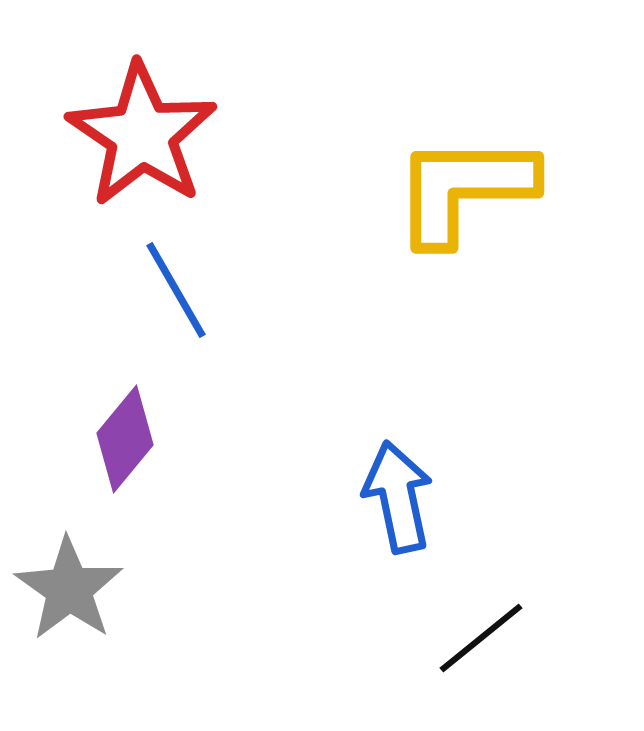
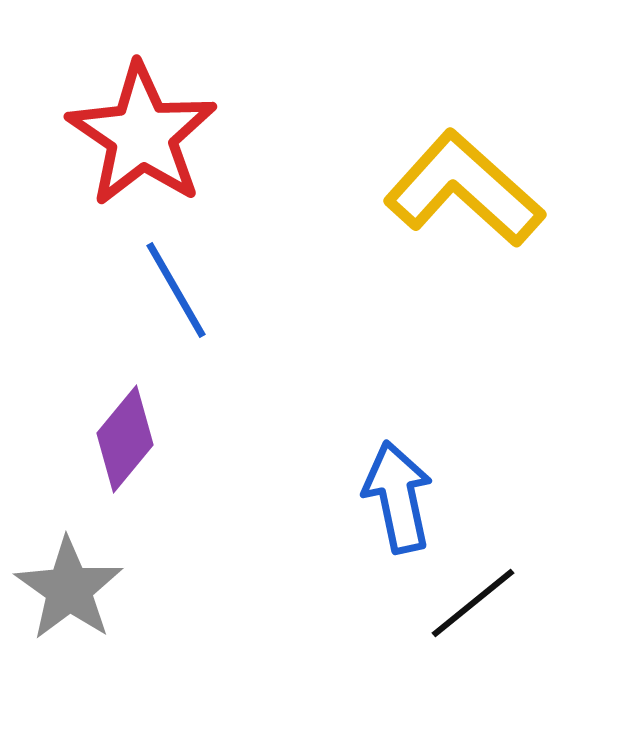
yellow L-shape: rotated 42 degrees clockwise
black line: moved 8 px left, 35 px up
